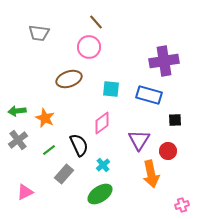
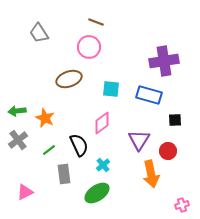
brown line: rotated 28 degrees counterclockwise
gray trapezoid: rotated 50 degrees clockwise
gray rectangle: rotated 48 degrees counterclockwise
green ellipse: moved 3 px left, 1 px up
